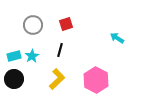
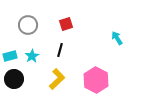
gray circle: moved 5 px left
cyan arrow: rotated 24 degrees clockwise
cyan rectangle: moved 4 px left
